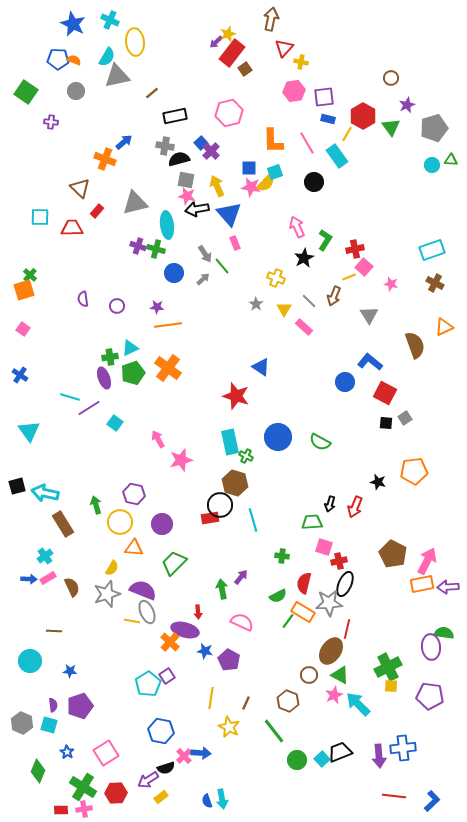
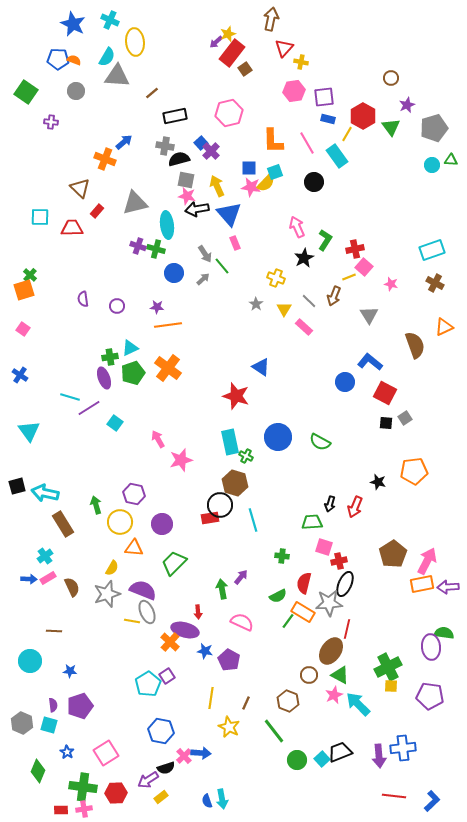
gray triangle at (117, 76): rotated 16 degrees clockwise
brown pentagon at (393, 554): rotated 12 degrees clockwise
green cross at (83, 787): rotated 24 degrees counterclockwise
